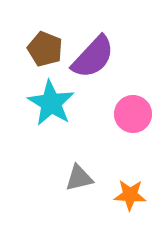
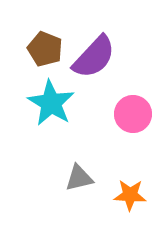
purple semicircle: moved 1 px right
